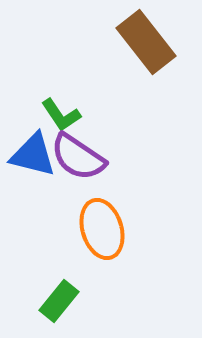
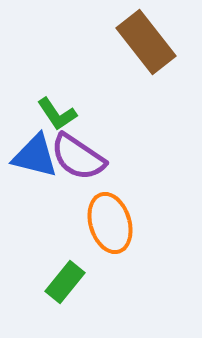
green L-shape: moved 4 px left, 1 px up
blue triangle: moved 2 px right, 1 px down
orange ellipse: moved 8 px right, 6 px up
green rectangle: moved 6 px right, 19 px up
